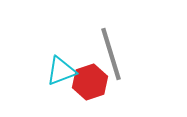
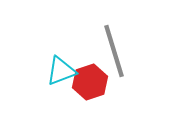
gray line: moved 3 px right, 3 px up
